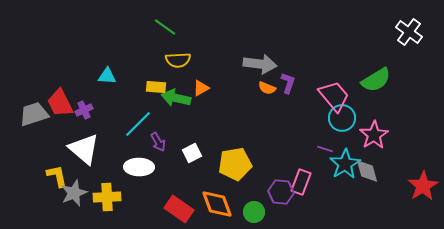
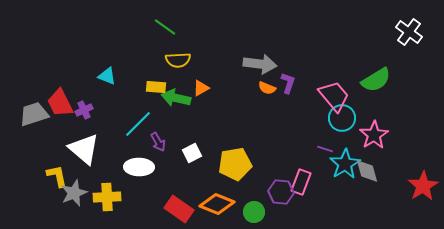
cyan triangle: rotated 18 degrees clockwise
orange diamond: rotated 48 degrees counterclockwise
